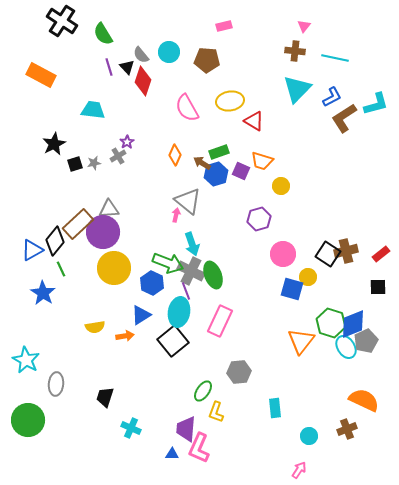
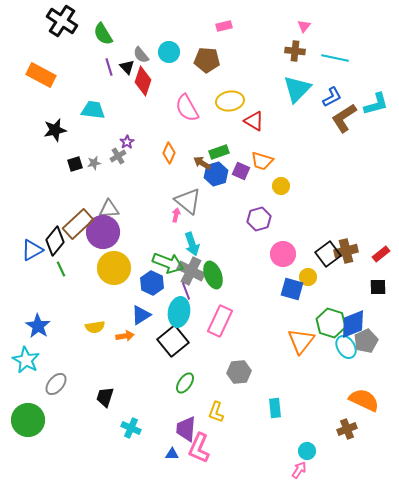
black star at (54, 144): moved 1 px right, 14 px up; rotated 15 degrees clockwise
orange diamond at (175, 155): moved 6 px left, 2 px up
black square at (328, 254): rotated 20 degrees clockwise
blue star at (43, 293): moved 5 px left, 33 px down
gray ellipse at (56, 384): rotated 35 degrees clockwise
green ellipse at (203, 391): moved 18 px left, 8 px up
cyan circle at (309, 436): moved 2 px left, 15 px down
